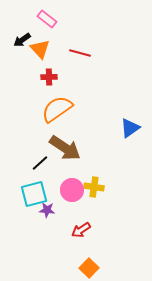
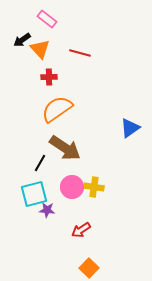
black line: rotated 18 degrees counterclockwise
pink circle: moved 3 px up
